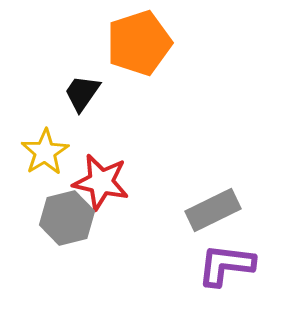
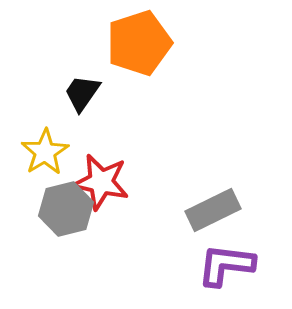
gray hexagon: moved 1 px left, 9 px up
